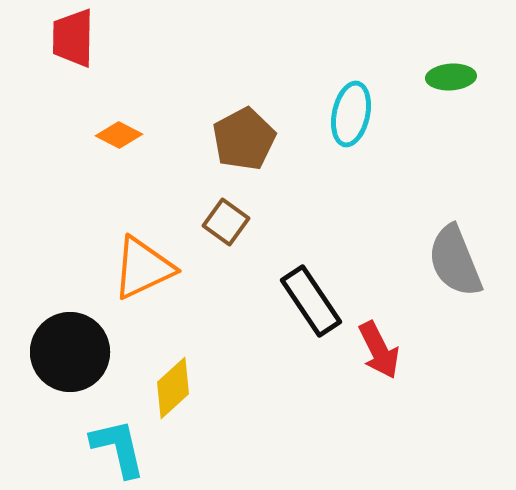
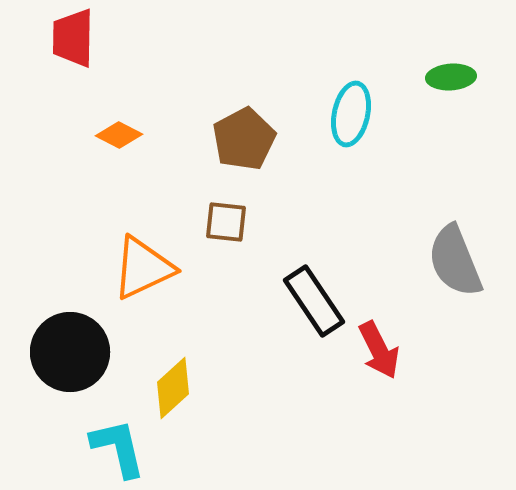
brown square: rotated 30 degrees counterclockwise
black rectangle: moved 3 px right
